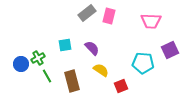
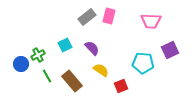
gray rectangle: moved 4 px down
cyan square: rotated 16 degrees counterclockwise
green cross: moved 3 px up
brown rectangle: rotated 25 degrees counterclockwise
